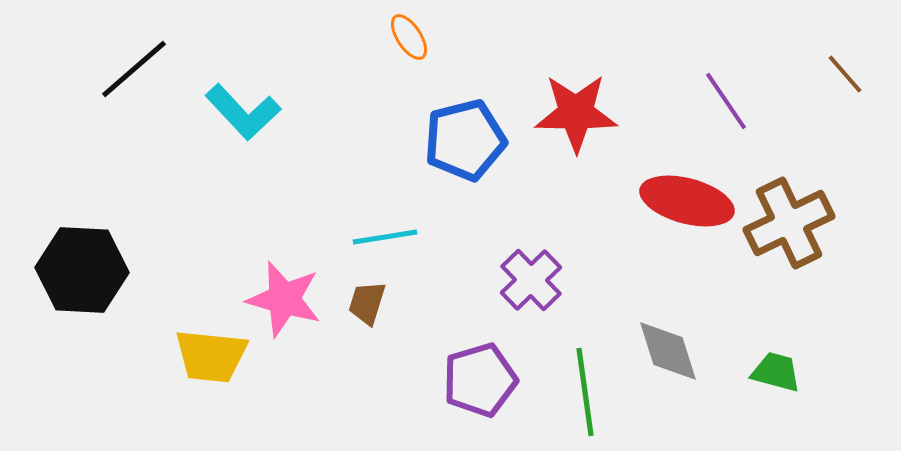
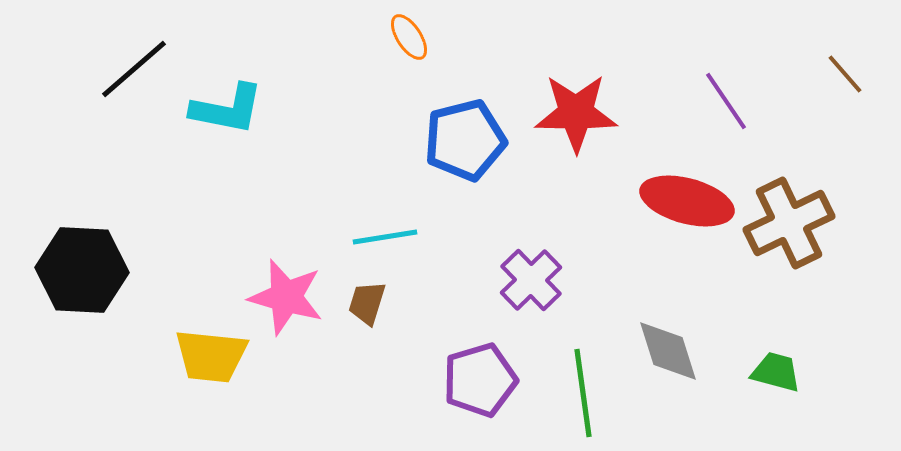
cyan L-shape: moved 16 px left, 3 px up; rotated 36 degrees counterclockwise
pink star: moved 2 px right, 2 px up
green line: moved 2 px left, 1 px down
